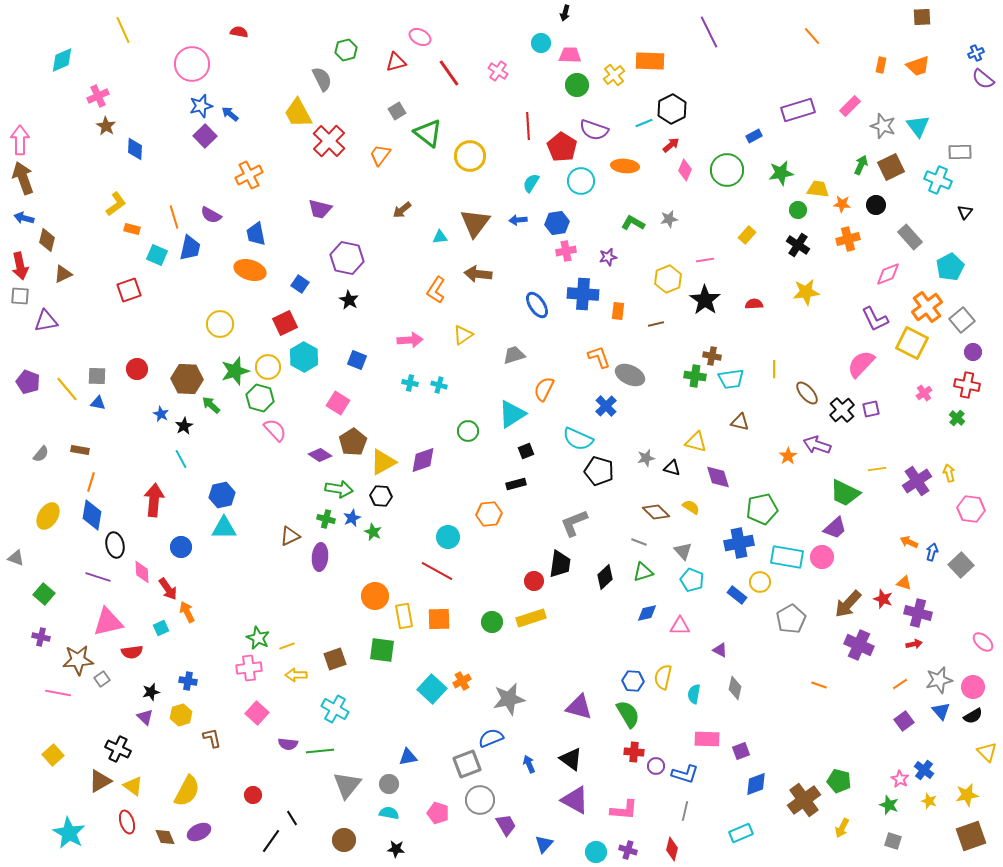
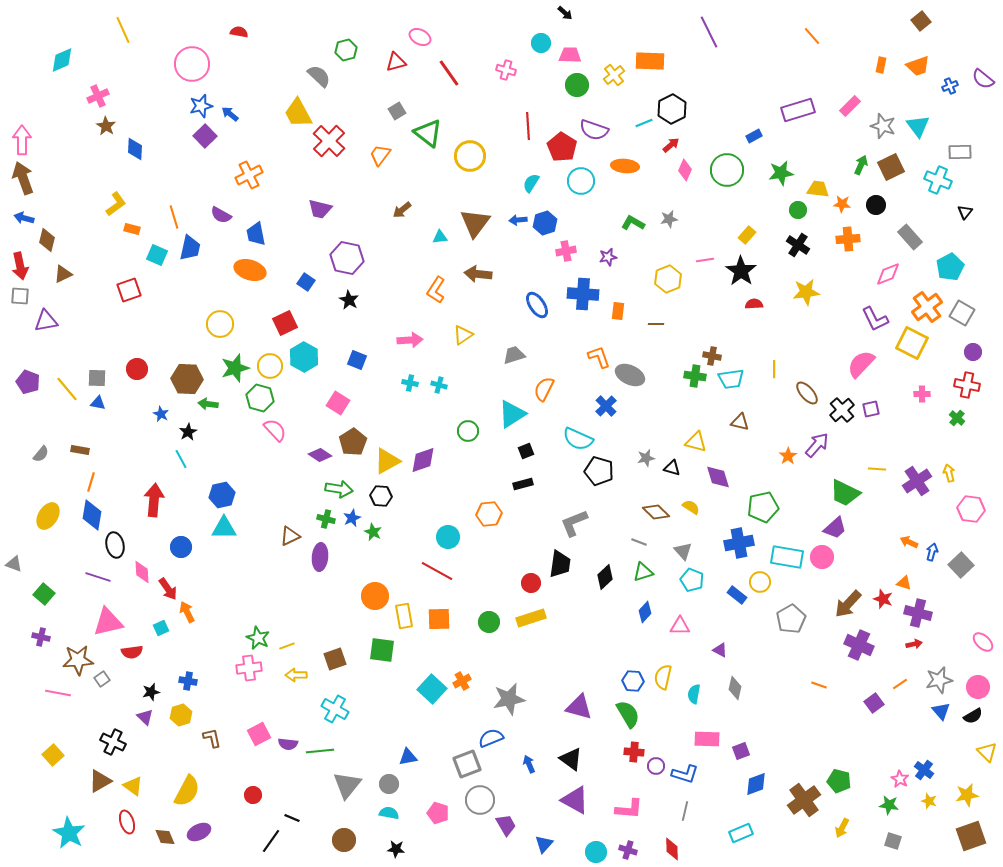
black arrow at (565, 13): rotated 63 degrees counterclockwise
brown square at (922, 17): moved 1 px left, 4 px down; rotated 36 degrees counterclockwise
blue cross at (976, 53): moved 26 px left, 33 px down
pink cross at (498, 71): moved 8 px right, 1 px up; rotated 18 degrees counterclockwise
gray semicircle at (322, 79): moved 3 px left, 3 px up; rotated 20 degrees counterclockwise
pink arrow at (20, 140): moved 2 px right
purple semicircle at (211, 215): moved 10 px right
blue hexagon at (557, 223): moved 12 px left; rotated 10 degrees counterclockwise
orange cross at (848, 239): rotated 10 degrees clockwise
blue square at (300, 284): moved 6 px right, 2 px up
black star at (705, 300): moved 36 px right, 29 px up
gray square at (962, 320): moved 7 px up; rotated 20 degrees counterclockwise
brown line at (656, 324): rotated 14 degrees clockwise
yellow circle at (268, 367): moved 2 px right, 1 px up
green star at (235, 371): moved 3 px up
gray square at (97, 376): moved 2 px down
pink cross at (924, 393): moved 2 px left, 1 px down; rotated 35 degrees clockwise
green arrow at (211, 405): moved 3 px left, 1 px up; rotated 36 degrees counterclockwise
black star at (184, 426): moved 4 px right, 6 px down
purple arrow at (817, 445): rotated 112 degrees clockwise
yellow triangle at (383, 462): moved 4 px right, 1 px up
yellow line at (877, 469): rotated 12 degrees clockwise
black rectangle at (516, 484): moved 7 px right
green pentagon at (762, 509): moved 1 px right, 2 px up
gray triangle at (16, 558): moved 2 px left, 6 px down
red circle at (534, 581): moved 3 px left, 2 px down
blue diamond at (647, 613): moved 2 px left, 1 px up; rotated 35 degrees counterclockwise
green circle at (492, 622): moved 3 px left
pink circle at (973, 687): moved 5 px right
pink square at (257, 713): moved 2 px right, 21 px down; rotated 20 degrees clockwise
purple square at (904, 721): moved 30 px left, 18 px up
black cross at (118, 749): moved 5 px left, 7 px up
green star at (889, 805): rotated 12 degrees counterclockwise
pink L-shape at (624, 810): moved 5 px right, 1 px up
black line at (292, 818): rotated 35 degrees counterclockwise
red diamond at (672, 849): rotated 15 degrees counterclockwise
